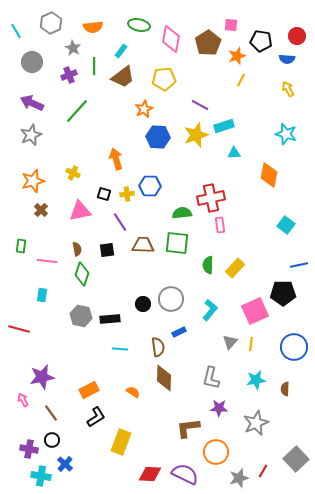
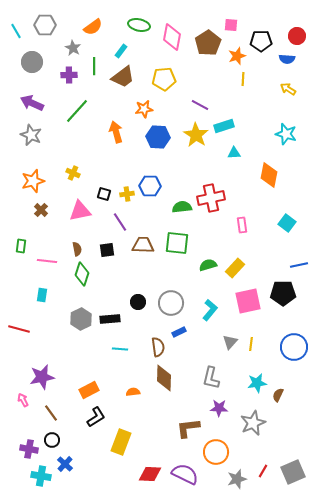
gray hexagon at (51, 23): moved 6 px left, 2 px down; rotated 25 degrees clockwise
orange semicircle at (93, 27): rotated 30 degrees counterclockwise
pink diamond at (171, 39): moved 1 px right, 2 px up
black pentagon at (261, 41): rotated 10 degrees counterclockwise
purple cross at (69, 75): rotated 21 degrees clockwise
yellow line at (241, 80): moved 2 px right, 1 px up; rotated 24 degrees counterclockwise
yellow arrow at (288, 89): rotated 28 degrees counterclockwise
orange star at (144, 109): rotated 18 degrees clockwise
gray star at (31, 135): rotated 25 degrees counterclockwise
yellow star at (196, 135): rotated 20 degrees counterclockwise
orange arrow at (116, 159): moved 27 px up
green semicircle at (182, 213): moved 6 px up
pink rectangle at (220, 225): moved 22 px right
cyan square at (286, 225): moved 1 px right, 2 px up
green semicircle at (208, 265): rotated 72 degrees clockwise
gray circle at (171, 299): moved 4 px down
black circle at (143, 304): moved 5 px left, 2 px up
pink square at (255, 311): moved 7 px left, 10 px up; rotated 12 degrees clockwise
gray hexagon at (81, 316): moved 3 px down; rotated 20 degrees clockwise
cyan star at (256, 380): moved 1 px right, 3 px down
brown semicircle at (285, 389): moved 7 px left, 6 px down; rotated 24 degrees clockwise
orange semicircle at (133, 392): rotated 40 degrees counterclockwise
gray star at (256, 423): moved 3 px left
gray square at (296, 459): moved 3 px left, 13 px down; rotated 20 degrees clockwise
gray star at (239, 478): moved 2 px left, 1 px down
